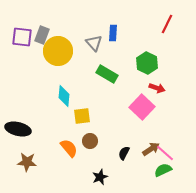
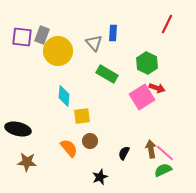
pink square: moved 10 px up; rotated 15 degrees clockwise
brown arrow: rotated 66 degrees counterclockwise
